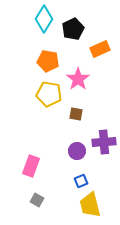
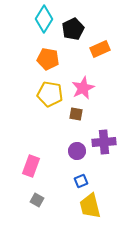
orange pentagon: moved 2 px up
pink star: moved 5 px right, 9 px down; rotated 10 degrees clockwise
yellow pentagon: moved 1 px right
yellow trapezoid: moved 1 px down
